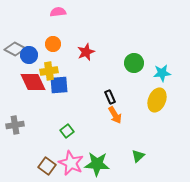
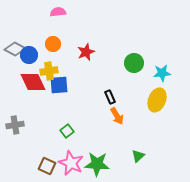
orange arrow: moved 2 px right, 1 px down
brown square: rotated 12 degrees counterclockwise
